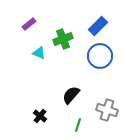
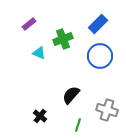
blue rectangle: moved 2 px up
